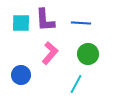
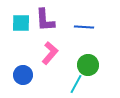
blue line: moved 3 px right, 4 px down
green circle: moved 11 px down
blue circle: moved 2 px right
